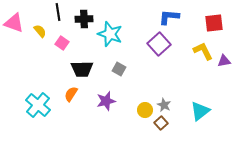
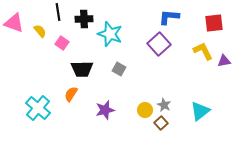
purple star: moved 1 px left, 9 px down
cyan cross: moved 3 px down
